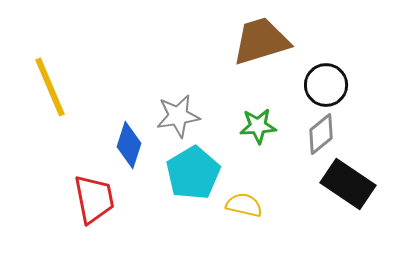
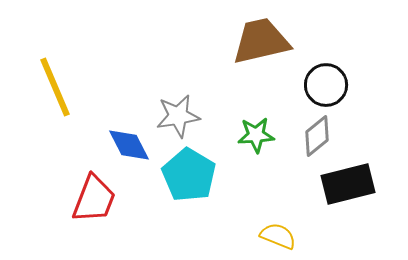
brown trapezoid: rotated 4 degrees clockwise
yellow line: moved 5 px right
green star: moved 2 px left, 9 px down
gray diamond: moved 4 px left, 2 px down
blue diamond: rotated 45 degrees counterclockwise
cyan pentagon: moved 4 px left, 2 px down; rotated 10 degrees counterclockwise
black rectangle: rotated 48 degrees counterclockwise
red trapezoid: rotated 32 degrees clockwise
yellow semicircle: moved 34 px right, 31 px down; rotated 9 degrees clockwise
